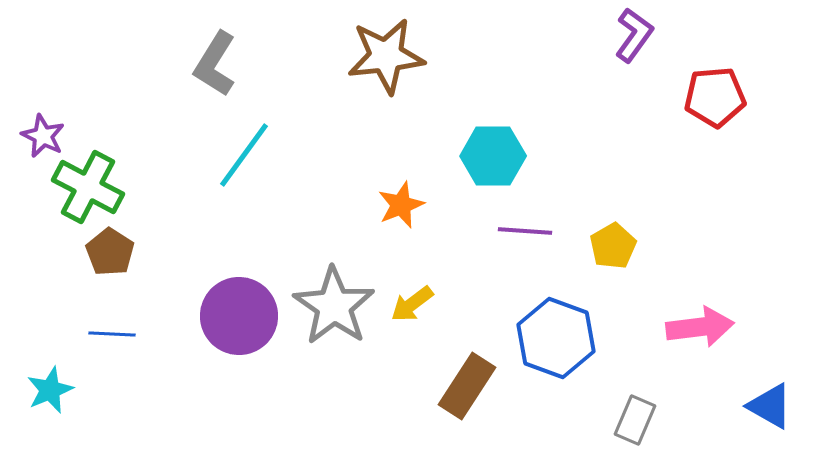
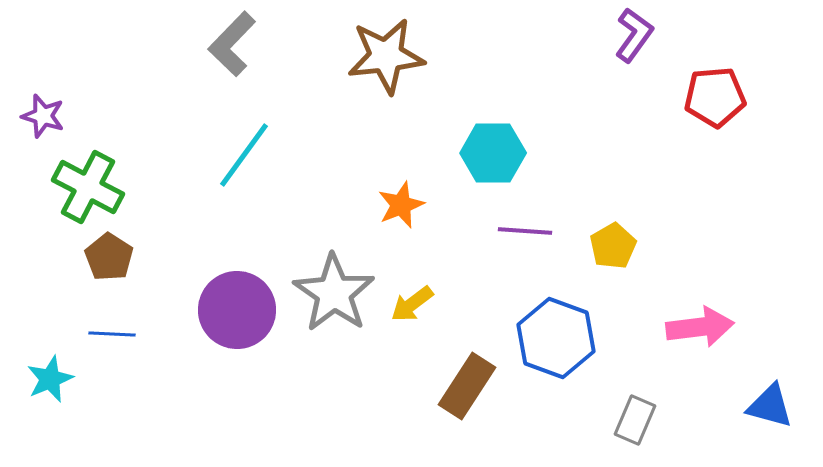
gray L-shape: moved 17 px right, 20 px up; rotated 12 degrees clockwise
purple star: moved 20 px up; rotated 9 degrees counterclockwise
cyan hexagon: moved 3 px up
brown pentagon: moved 1 px left, 5 px down
gray star: moved 13 px up
purple circle: moved 2 px left, 6 px up
cyan star: moved 11 px up
blue triangle: rotated 15 degrees counterclockwise
